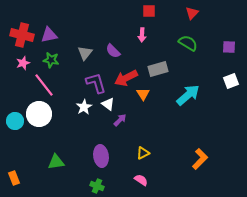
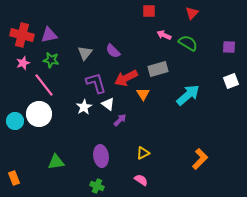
pink arrow: moved 22 px right; rotated 112 degrees clockwise
